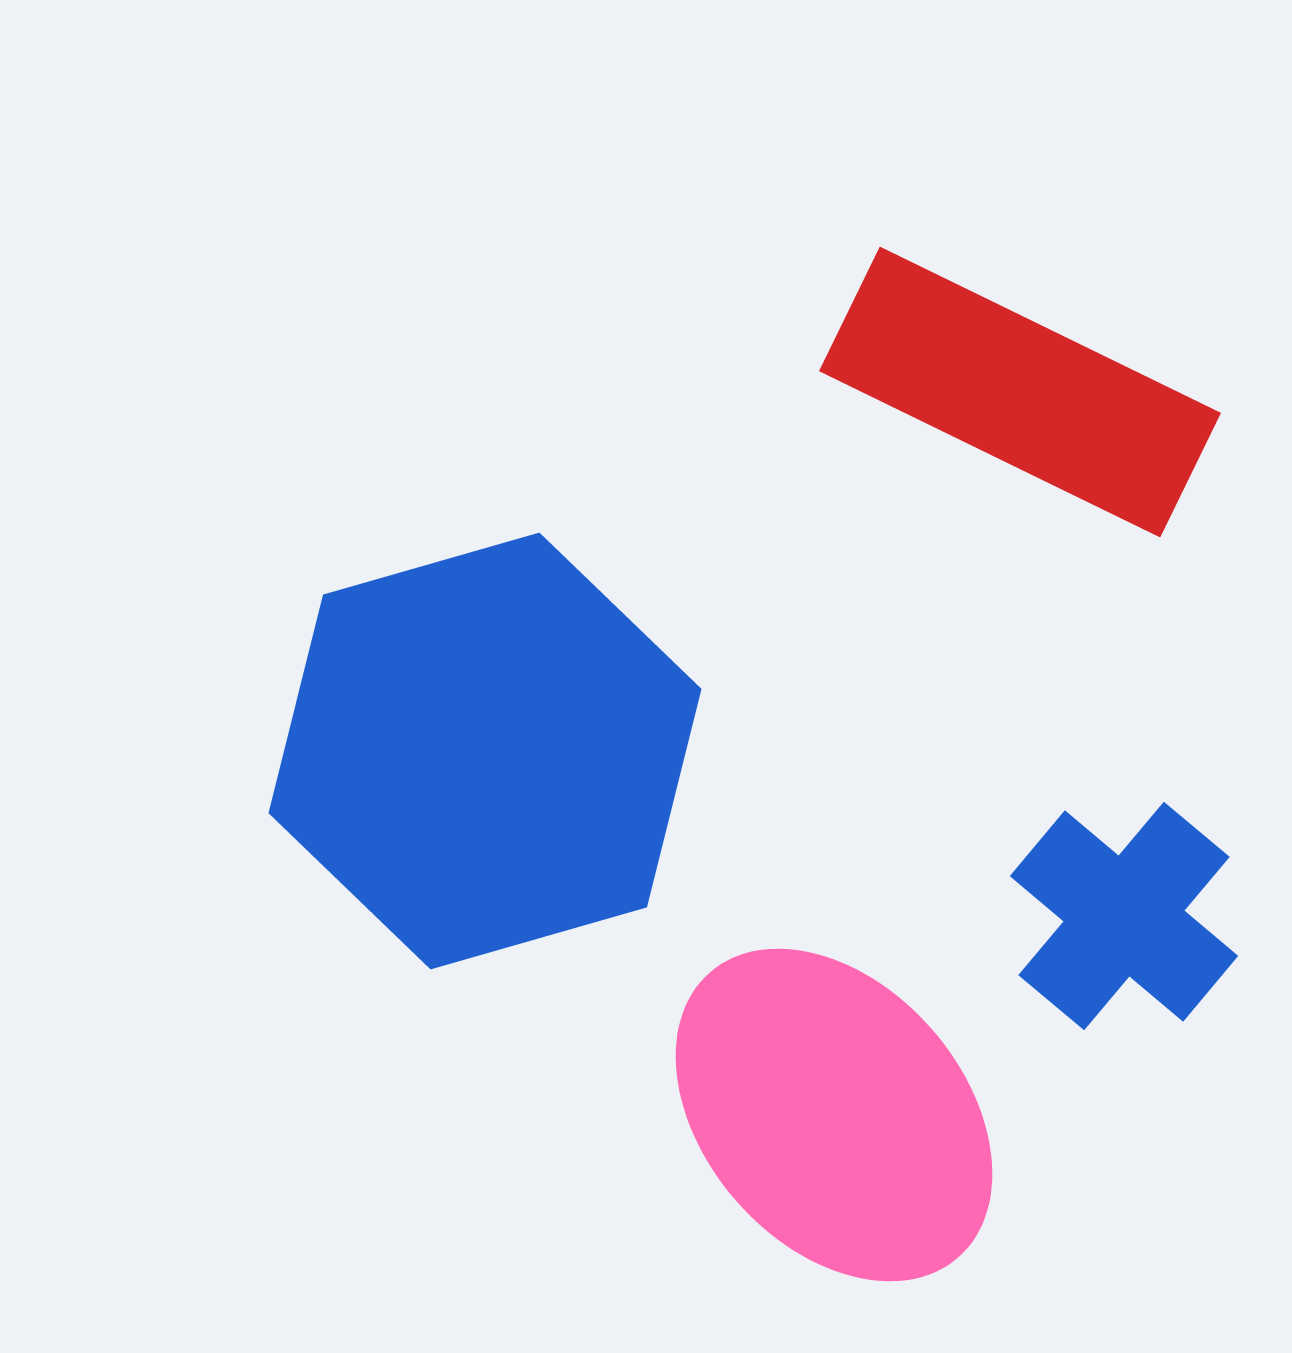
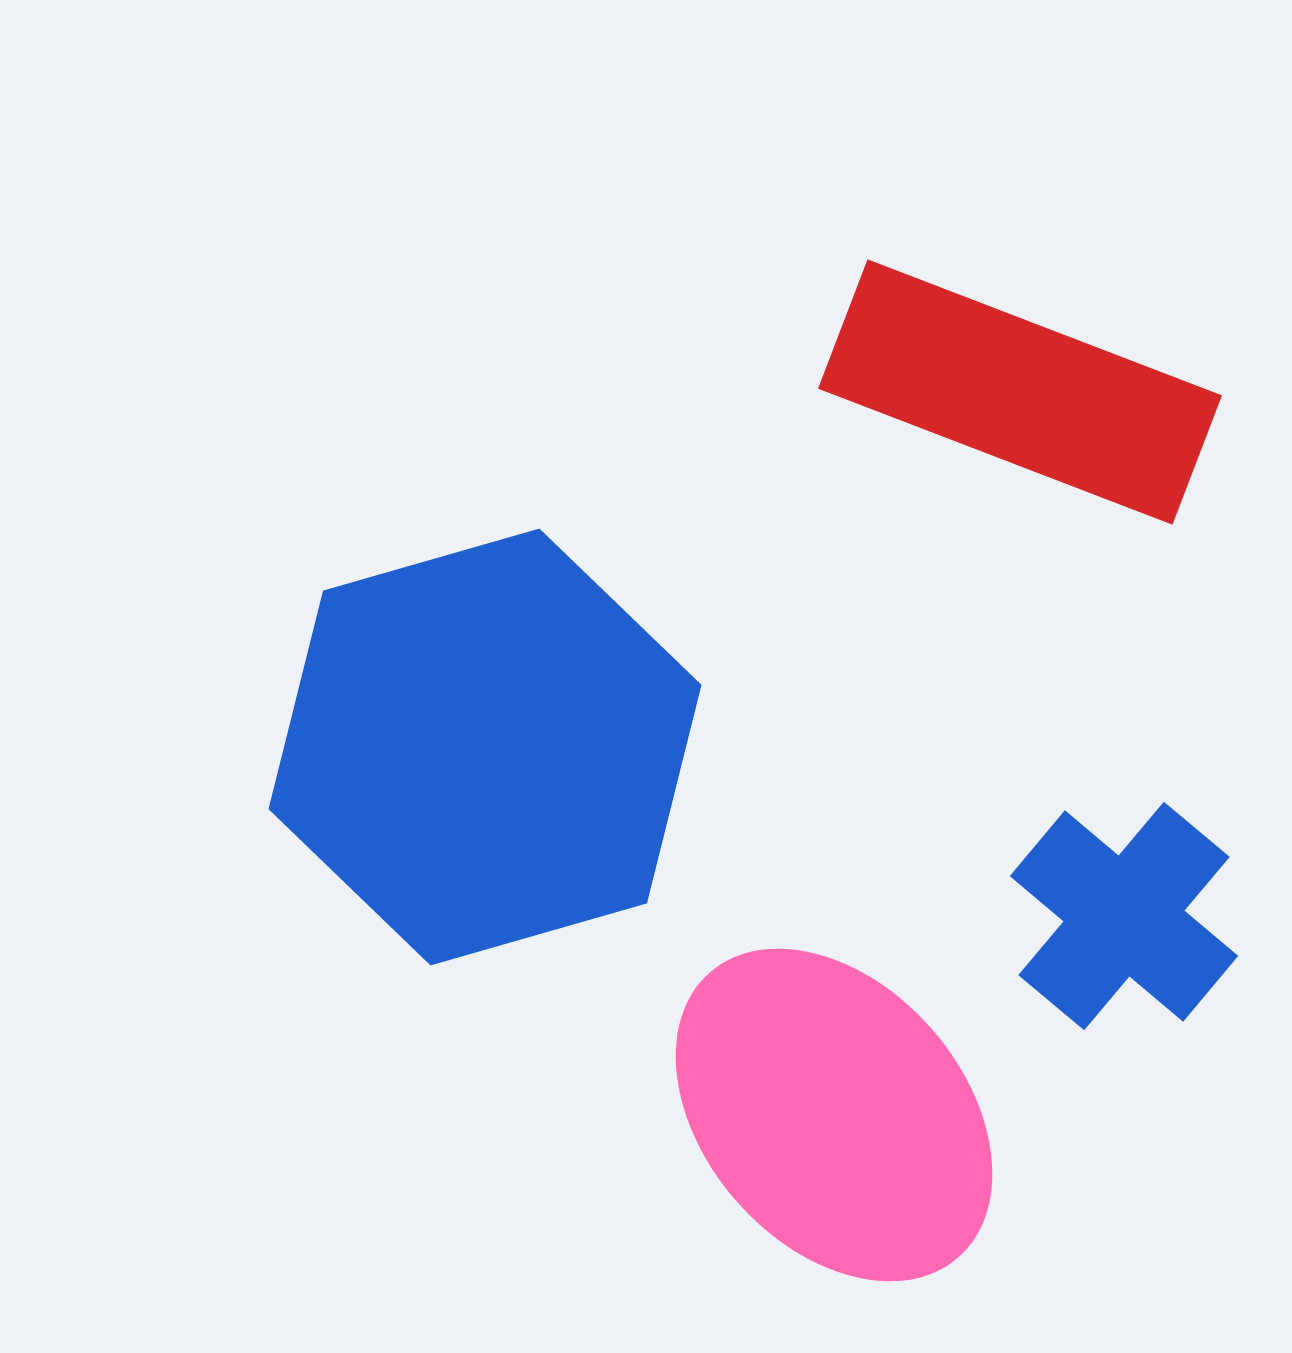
red rectangle: rotated 5 degrees counterclockwise
blue hexagon: moved 4 px up
